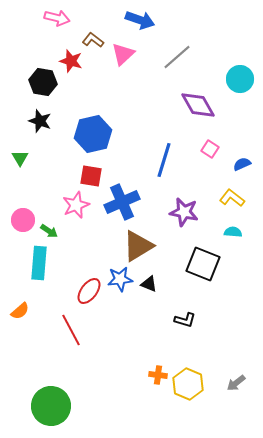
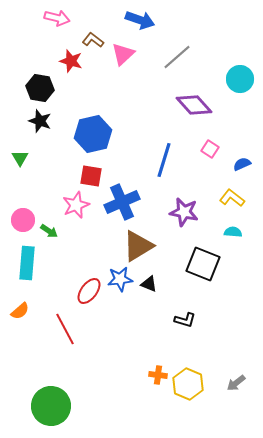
black hexagon: moved 3 px left, 6 px down
purple diamond: moved 4 px left; rotated 12 degrees counterclockwise
cyan rectangle: moved 12 px left
red line: moved 6 px left, 1 px up
